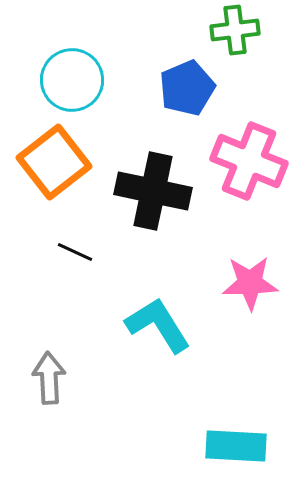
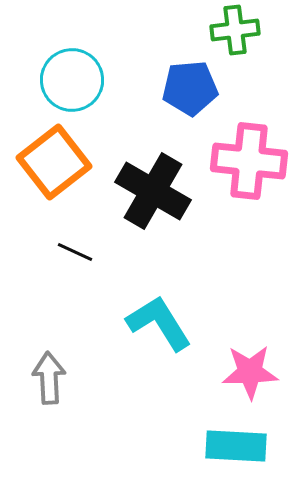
blue pentagon: moved 3 px right; rotated 18 degrees clockwise
pink cross: rotated 16 degrees counterclockwise
black cross: rotated 18 degrees clockwise
pink star: moved 89 px down
cyan L-shape: moved 1 px right, 2 px up
